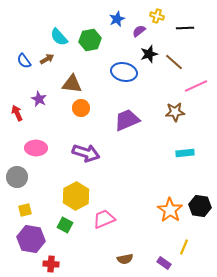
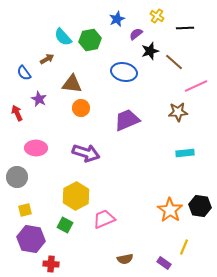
yellow cross: rotated 16 degrees clockwise
purple semicircle: moved 3 px left, 3 px down
cyan semicircle: moved 4 px right
black star: moved 1 px right, 3 px up
blue semicircle: moved 12 px down
brown star: moved 3 px right
